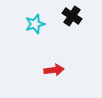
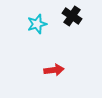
cyan star: moved 2 px right
